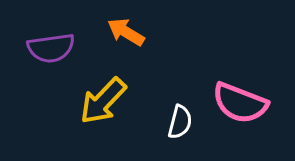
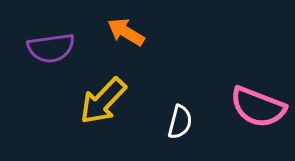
pink semicircle: moved 18 px right, 4 px down
